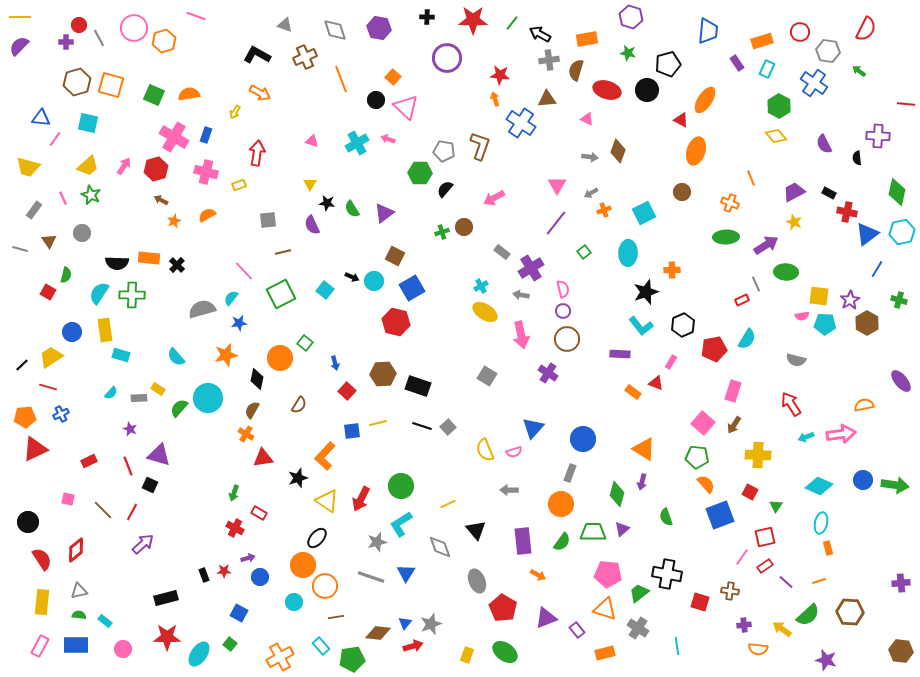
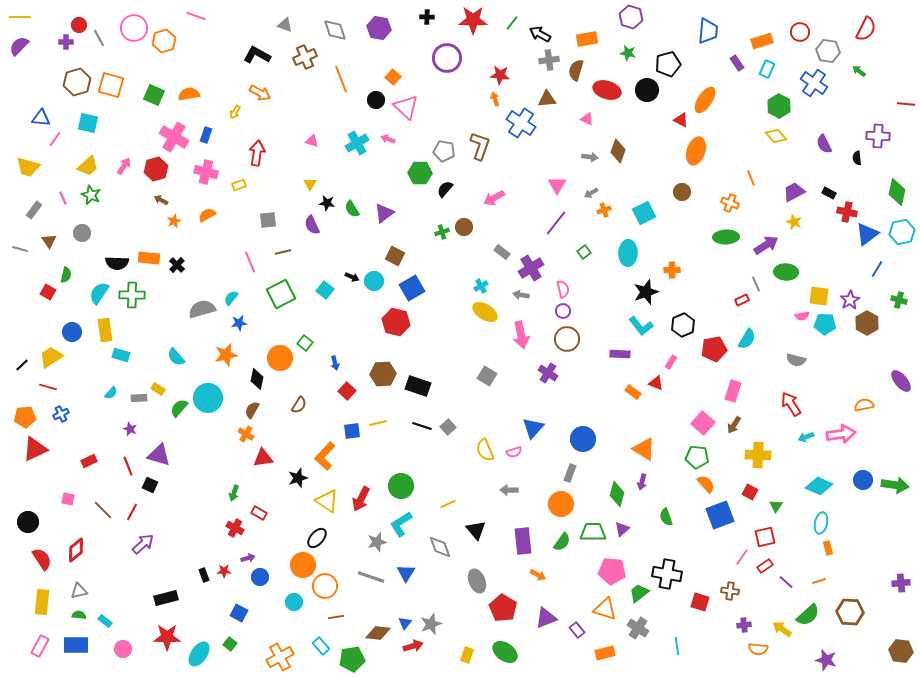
pink line at (244, 271): moved 6 px right, 9 px up; rotated 20 degrees clockwise
pink pentagon at (608, 574): moved 4 px right, 3 px up
